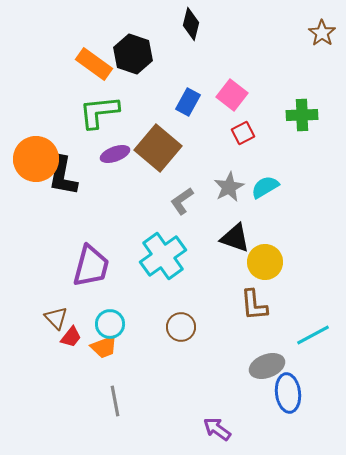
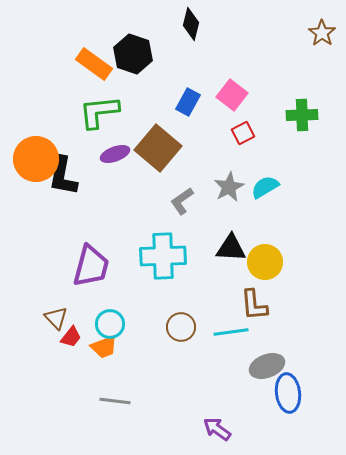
black triangle: moved 4 px left, 10 px down; rotated 16 degrees counterclockwise
cyan cross: rotated 33 degrees clockwise
cyan line: moved 82 px left, 3 px up; rotated 20 degrees clockwise
gray line: rotated 72 degrees counterclockwise
